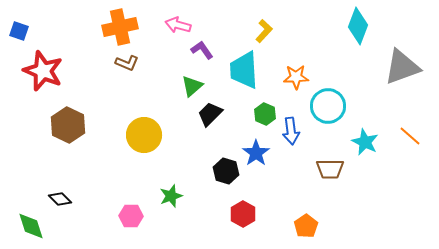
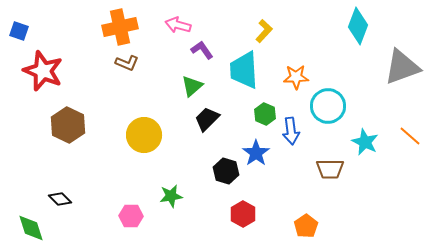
black trapezoid: moved 3 px left, 5 px down
green star: rotated 10 degrees clockwise
green diamond: moved 2 px down
